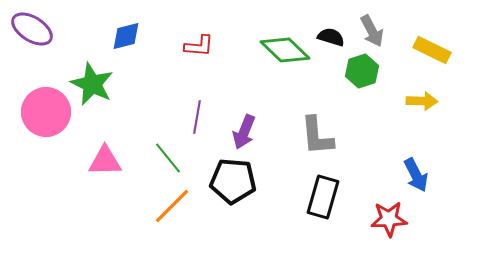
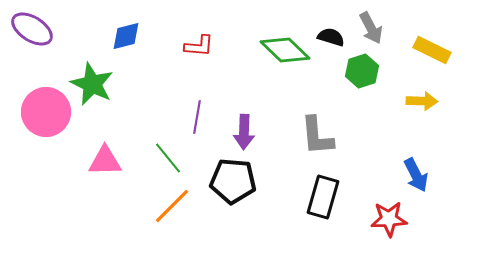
gray arrow: moved 1 px left, 3 px up
purple arrow: rotated 20 degrees counterclockwise
